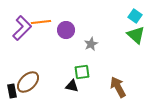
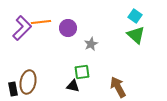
purple circle: moved 2 px right, 2 px up
brown ellipse: rotated 35 degrees counterclockwise
black triangle: moved 1 px right
black rectangle: moved 1 px right, 2 px up
